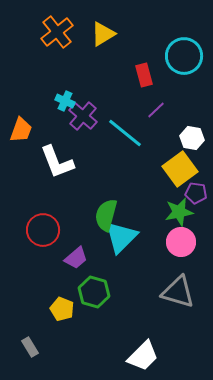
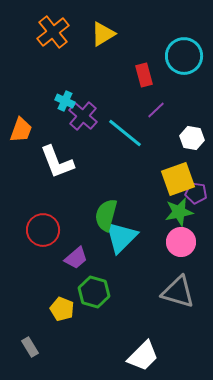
orange cross: moved 4 px left
yellow square: moved 2 px left, 10 px down; rotated 16 degrees clockwise
